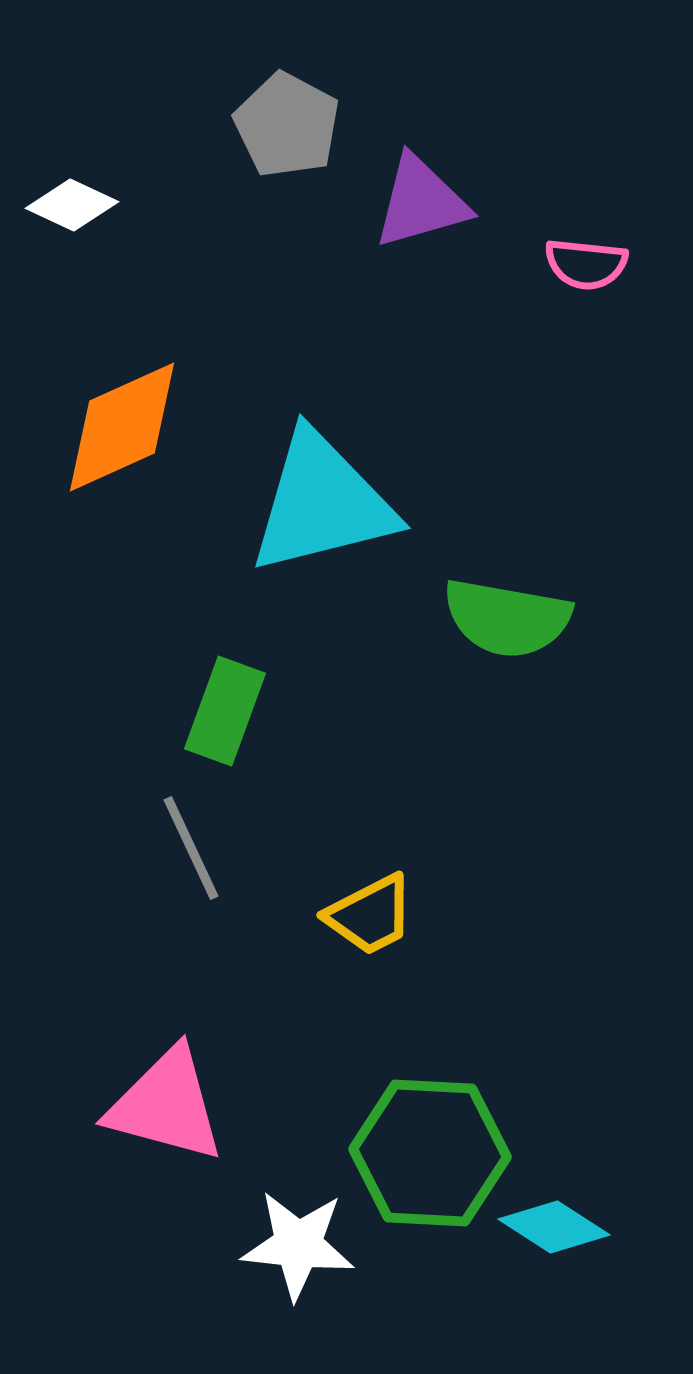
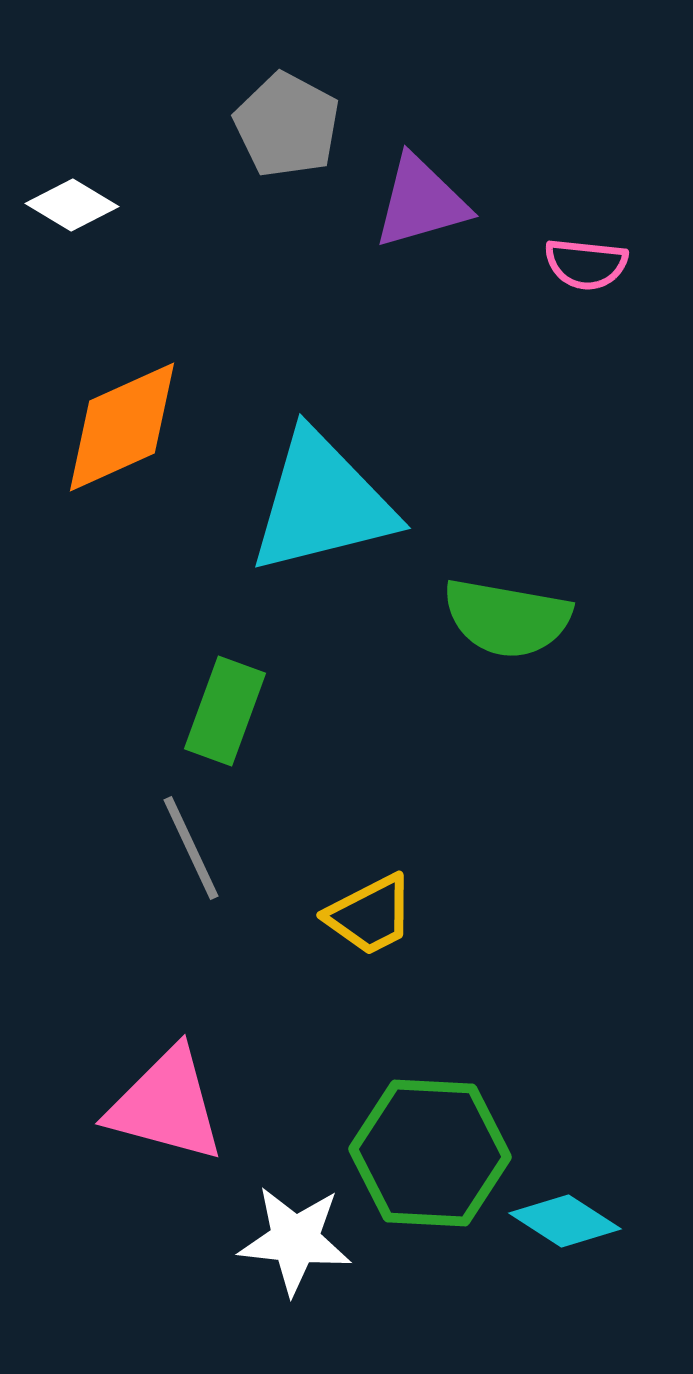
white diamond: rotated 6 degrees clockwise
cyan diamond: moved 11 px right, 6 px up
white star: moved 3 px left, 5 px up
